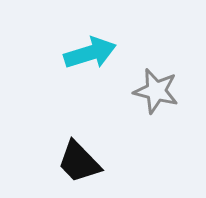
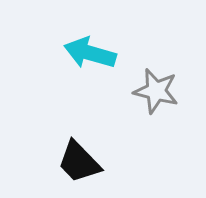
cyan arrow: rotated 147 degrees counterclockwise
